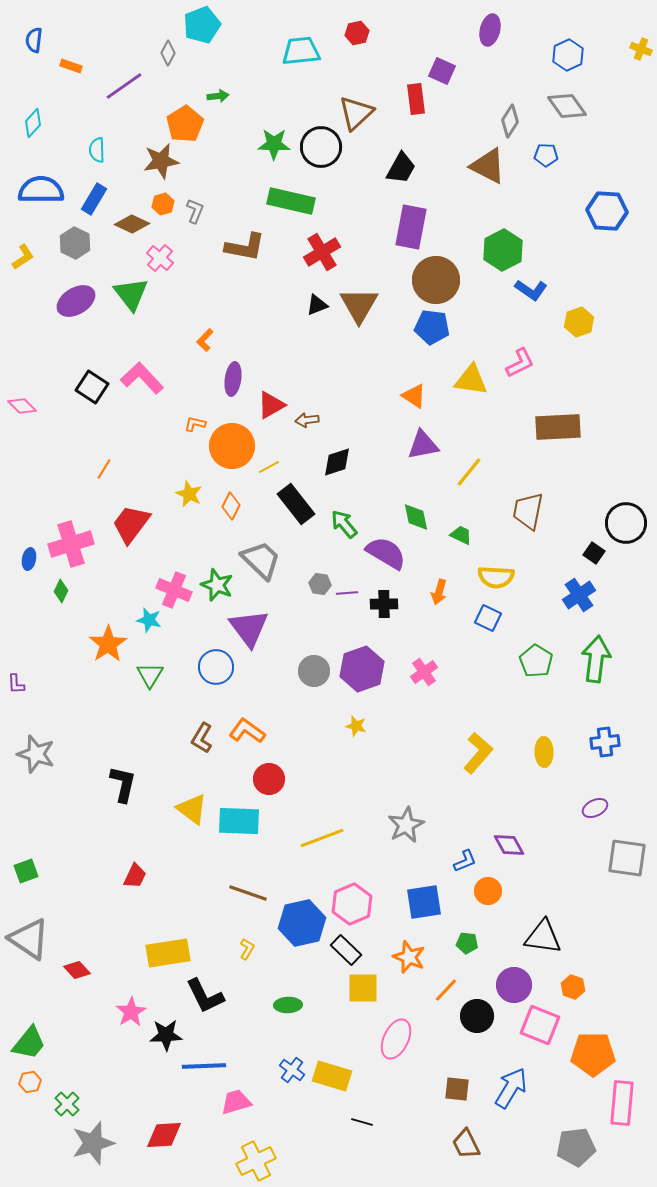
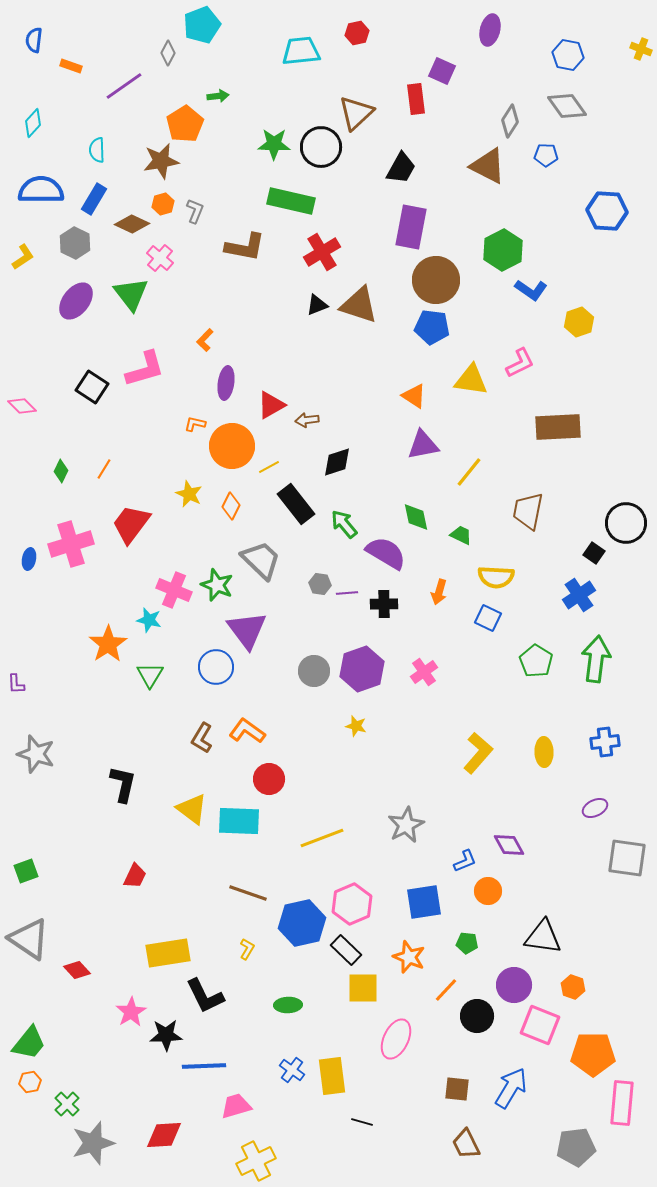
blue hexagon at (568, 55): rotated 24 degrees counterclockwise
purple ellipse at (76, 301): rotated 21 degrees counterclockwise
brown triangle at (359, 305): rotated 42 degrees counterclockwise
pink L-shape at (142, 378): moved 3 px right, 9 px up; rotated 117 degrees clockwise
purple ellipse at (233, 379): moved 7 px left, 4 px down
green diamond at (61, 591): moved 120 px up
purple triangle at (249, 628): moved 2 px left, 2 px down
yellow rectangle at (332, 1076): rotated 66 degrees clockwise
pink trapezoid at (236, 1102): moved 4 px down
